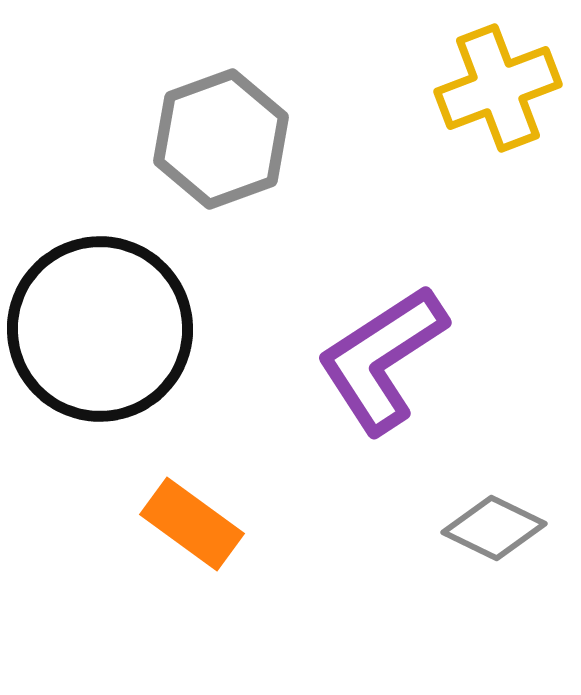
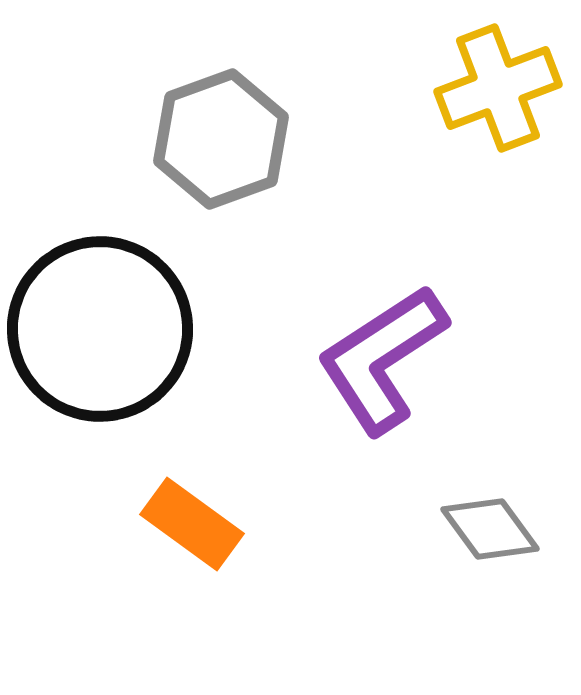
gray diamond: moved 4 px left, 1 px down; rotated 28 degrees clockwise
